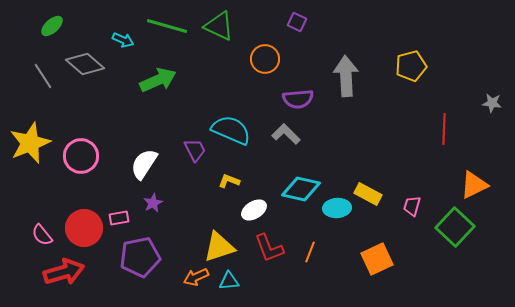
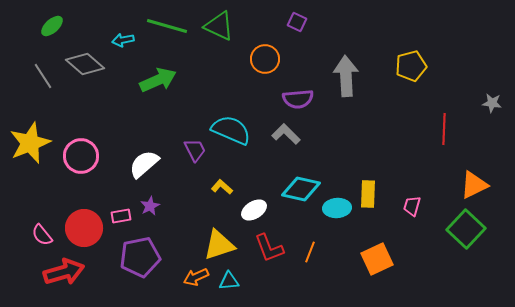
cyan arrow: rotated 145 degrees clockwise
white semicircle: rotated 16 degrees clockwise
yellow L-shape: moved 7 px left, 6 px down; rotated 20 degrees clockwise
yellow rectangle: rotated 64 degrees clockwise
purple star: moved 3 px left, 3 px down
pink rectangle: moved 2 px right, 2 px up
green square: moved 11 px right, 2 px down
yellow triangle: moved 2 px up
